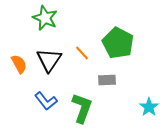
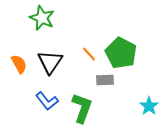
green star: moved 3 px left
green pentagon: moved 3 px right, 10 px down
orange line: moved 7 px right, 1 px down
black triangle: moved 1 px right, 2 px down
gray rectangle: moved 2 px left
blue L-shape: moved 1 px right
cyan star: moved 1 px up
